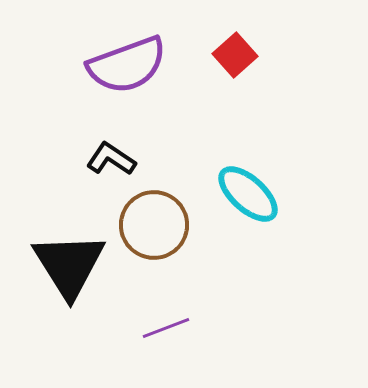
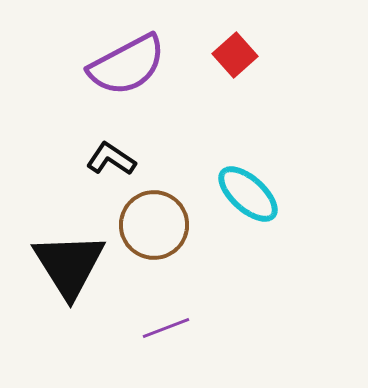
purple semicircle: rotated 8 degrees counterclockwise
